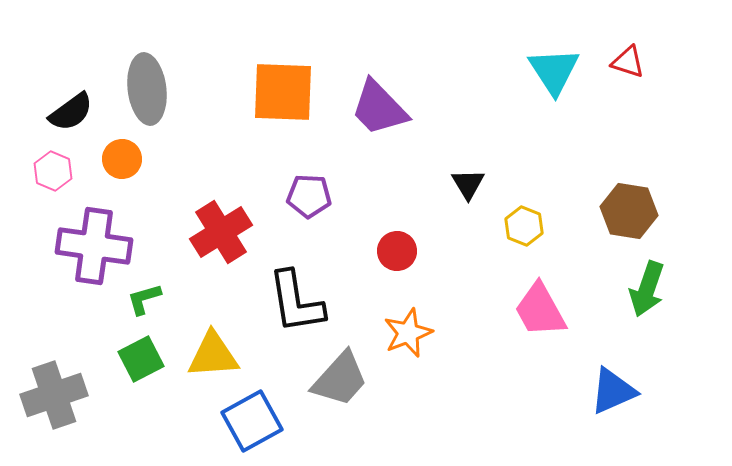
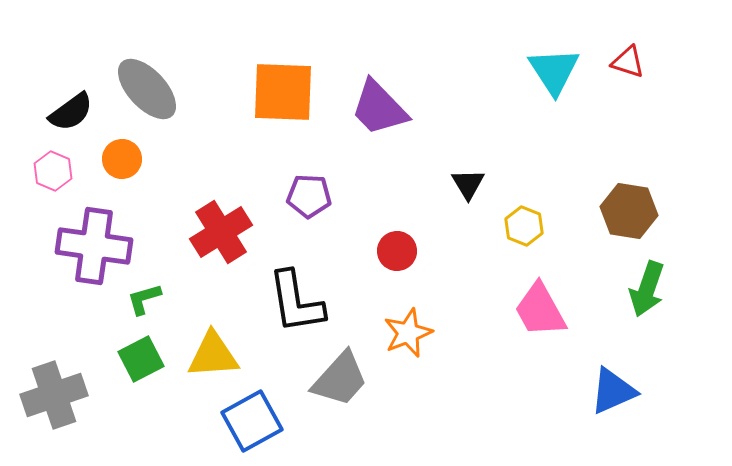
gray ellipse: rotated 36 degrees counterclockwise
